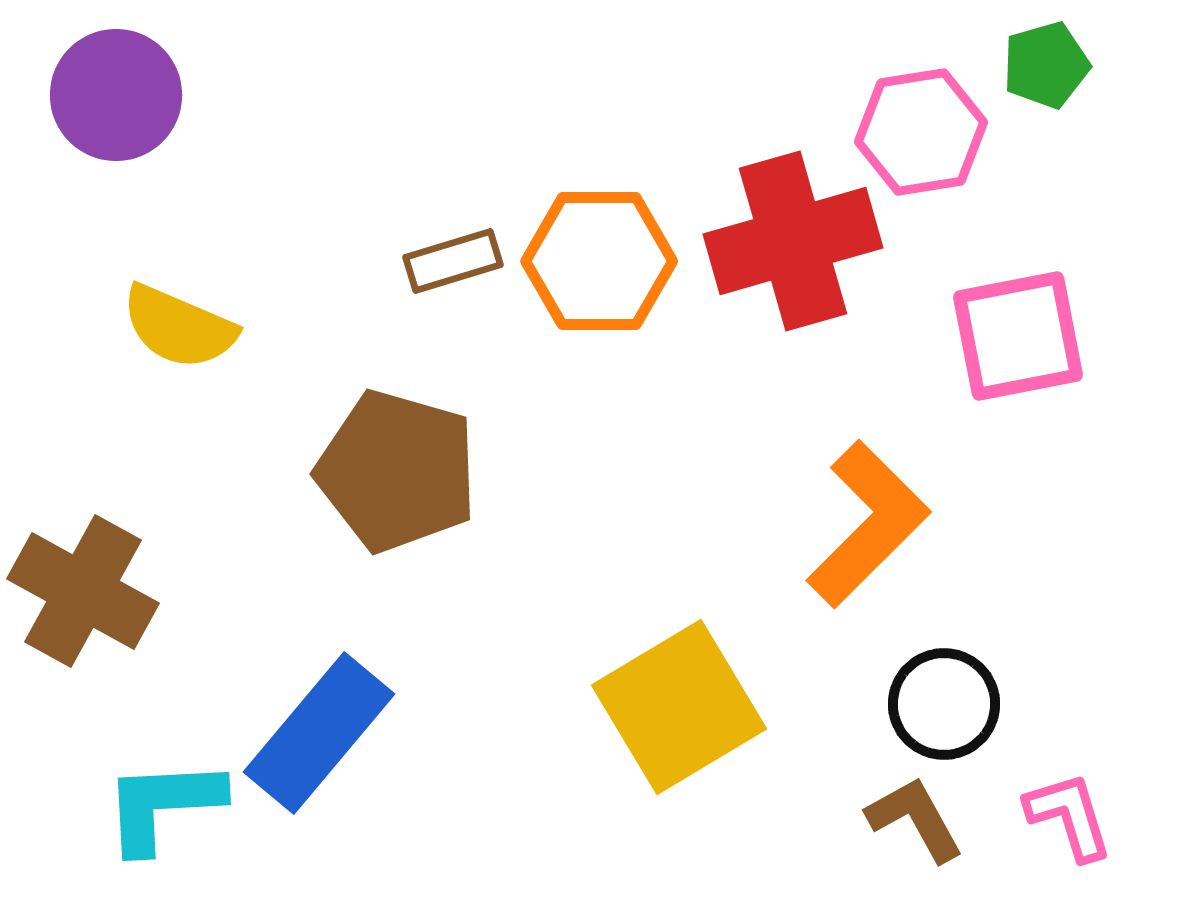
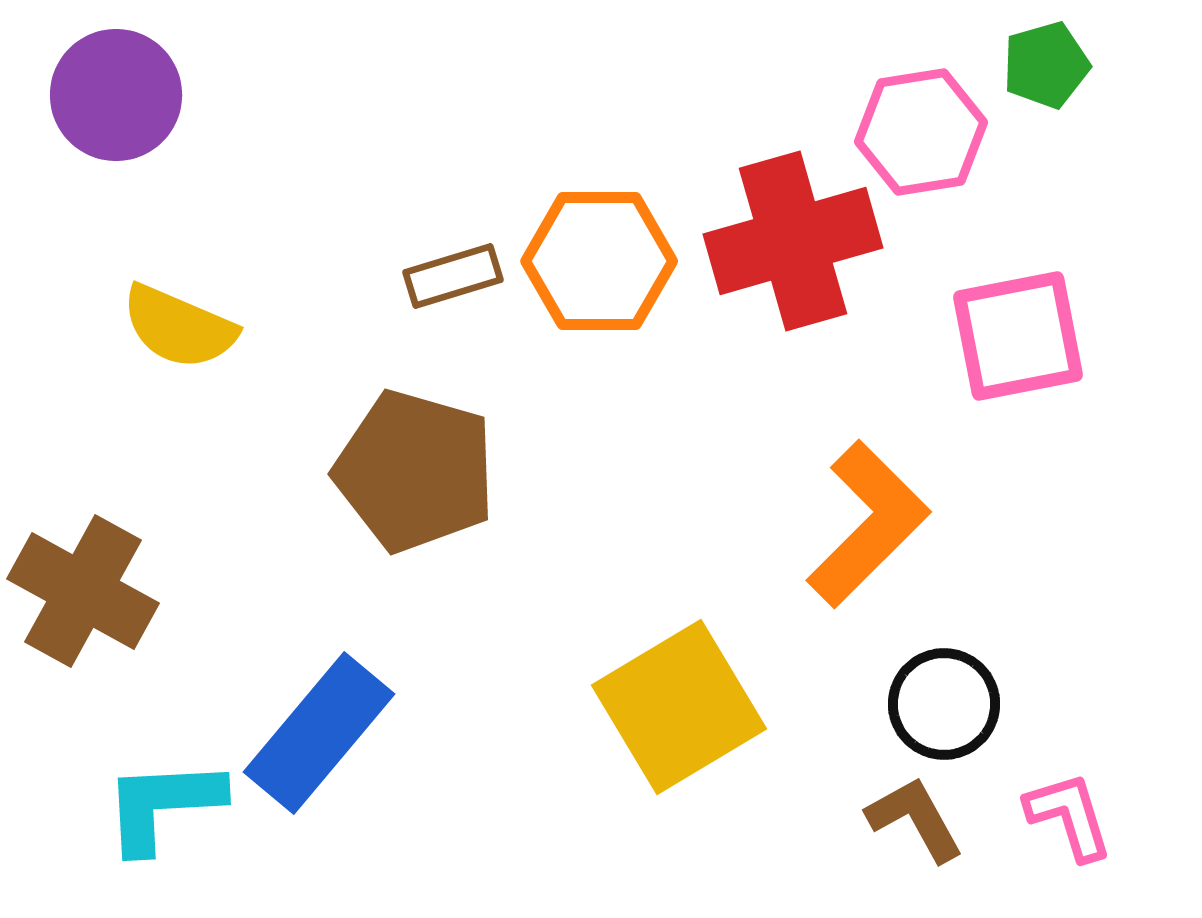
brown rectangle: moved 15 px down
brown pentagon: moved 18 px right
